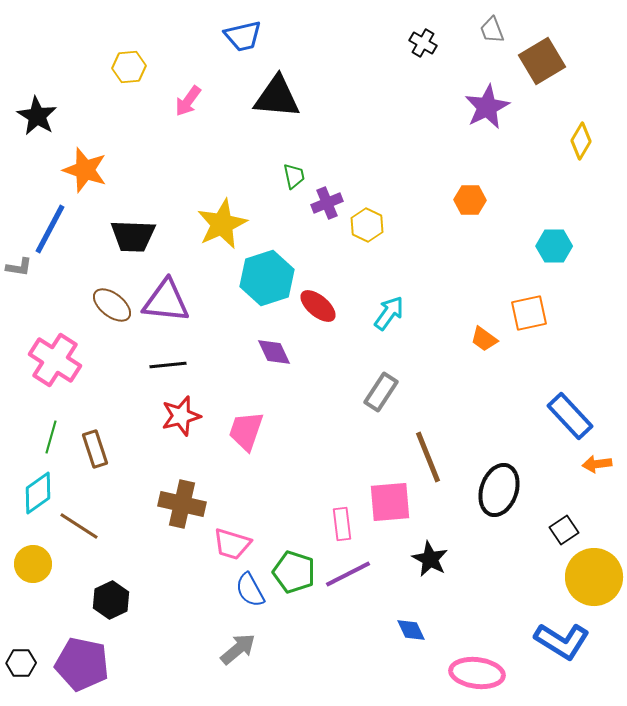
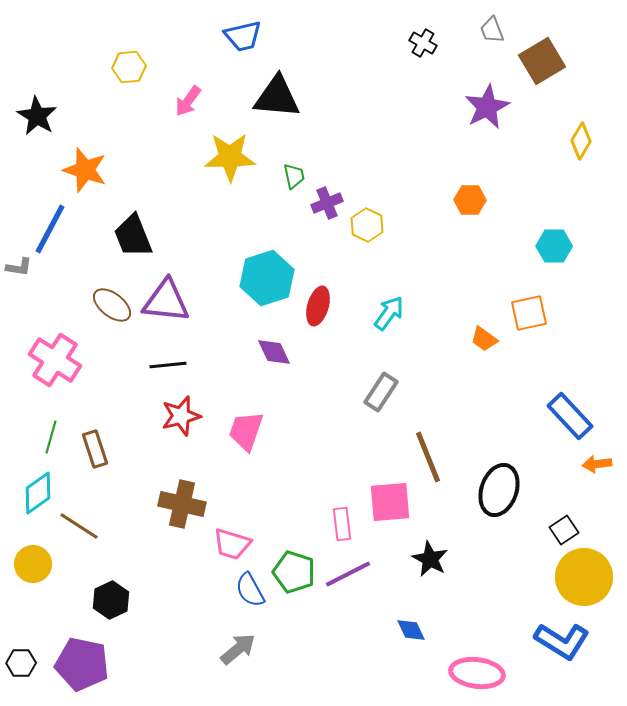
yellow star at (222, 224): moved 8 px right, 67 px up; rotated 24 degrees clockwise
black trapezoid at (133, 236): rotated 66 degrees clockwise
red ellipse at (318, 306): rotated 66 degrees clockwise
yellow circle at (594, 577): moved 10 px left
